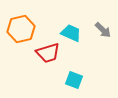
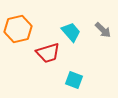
orange hexagon: moved 3 px left
cyan trapezoid: moved 1 px up; rotated 25 degrees clockwise
